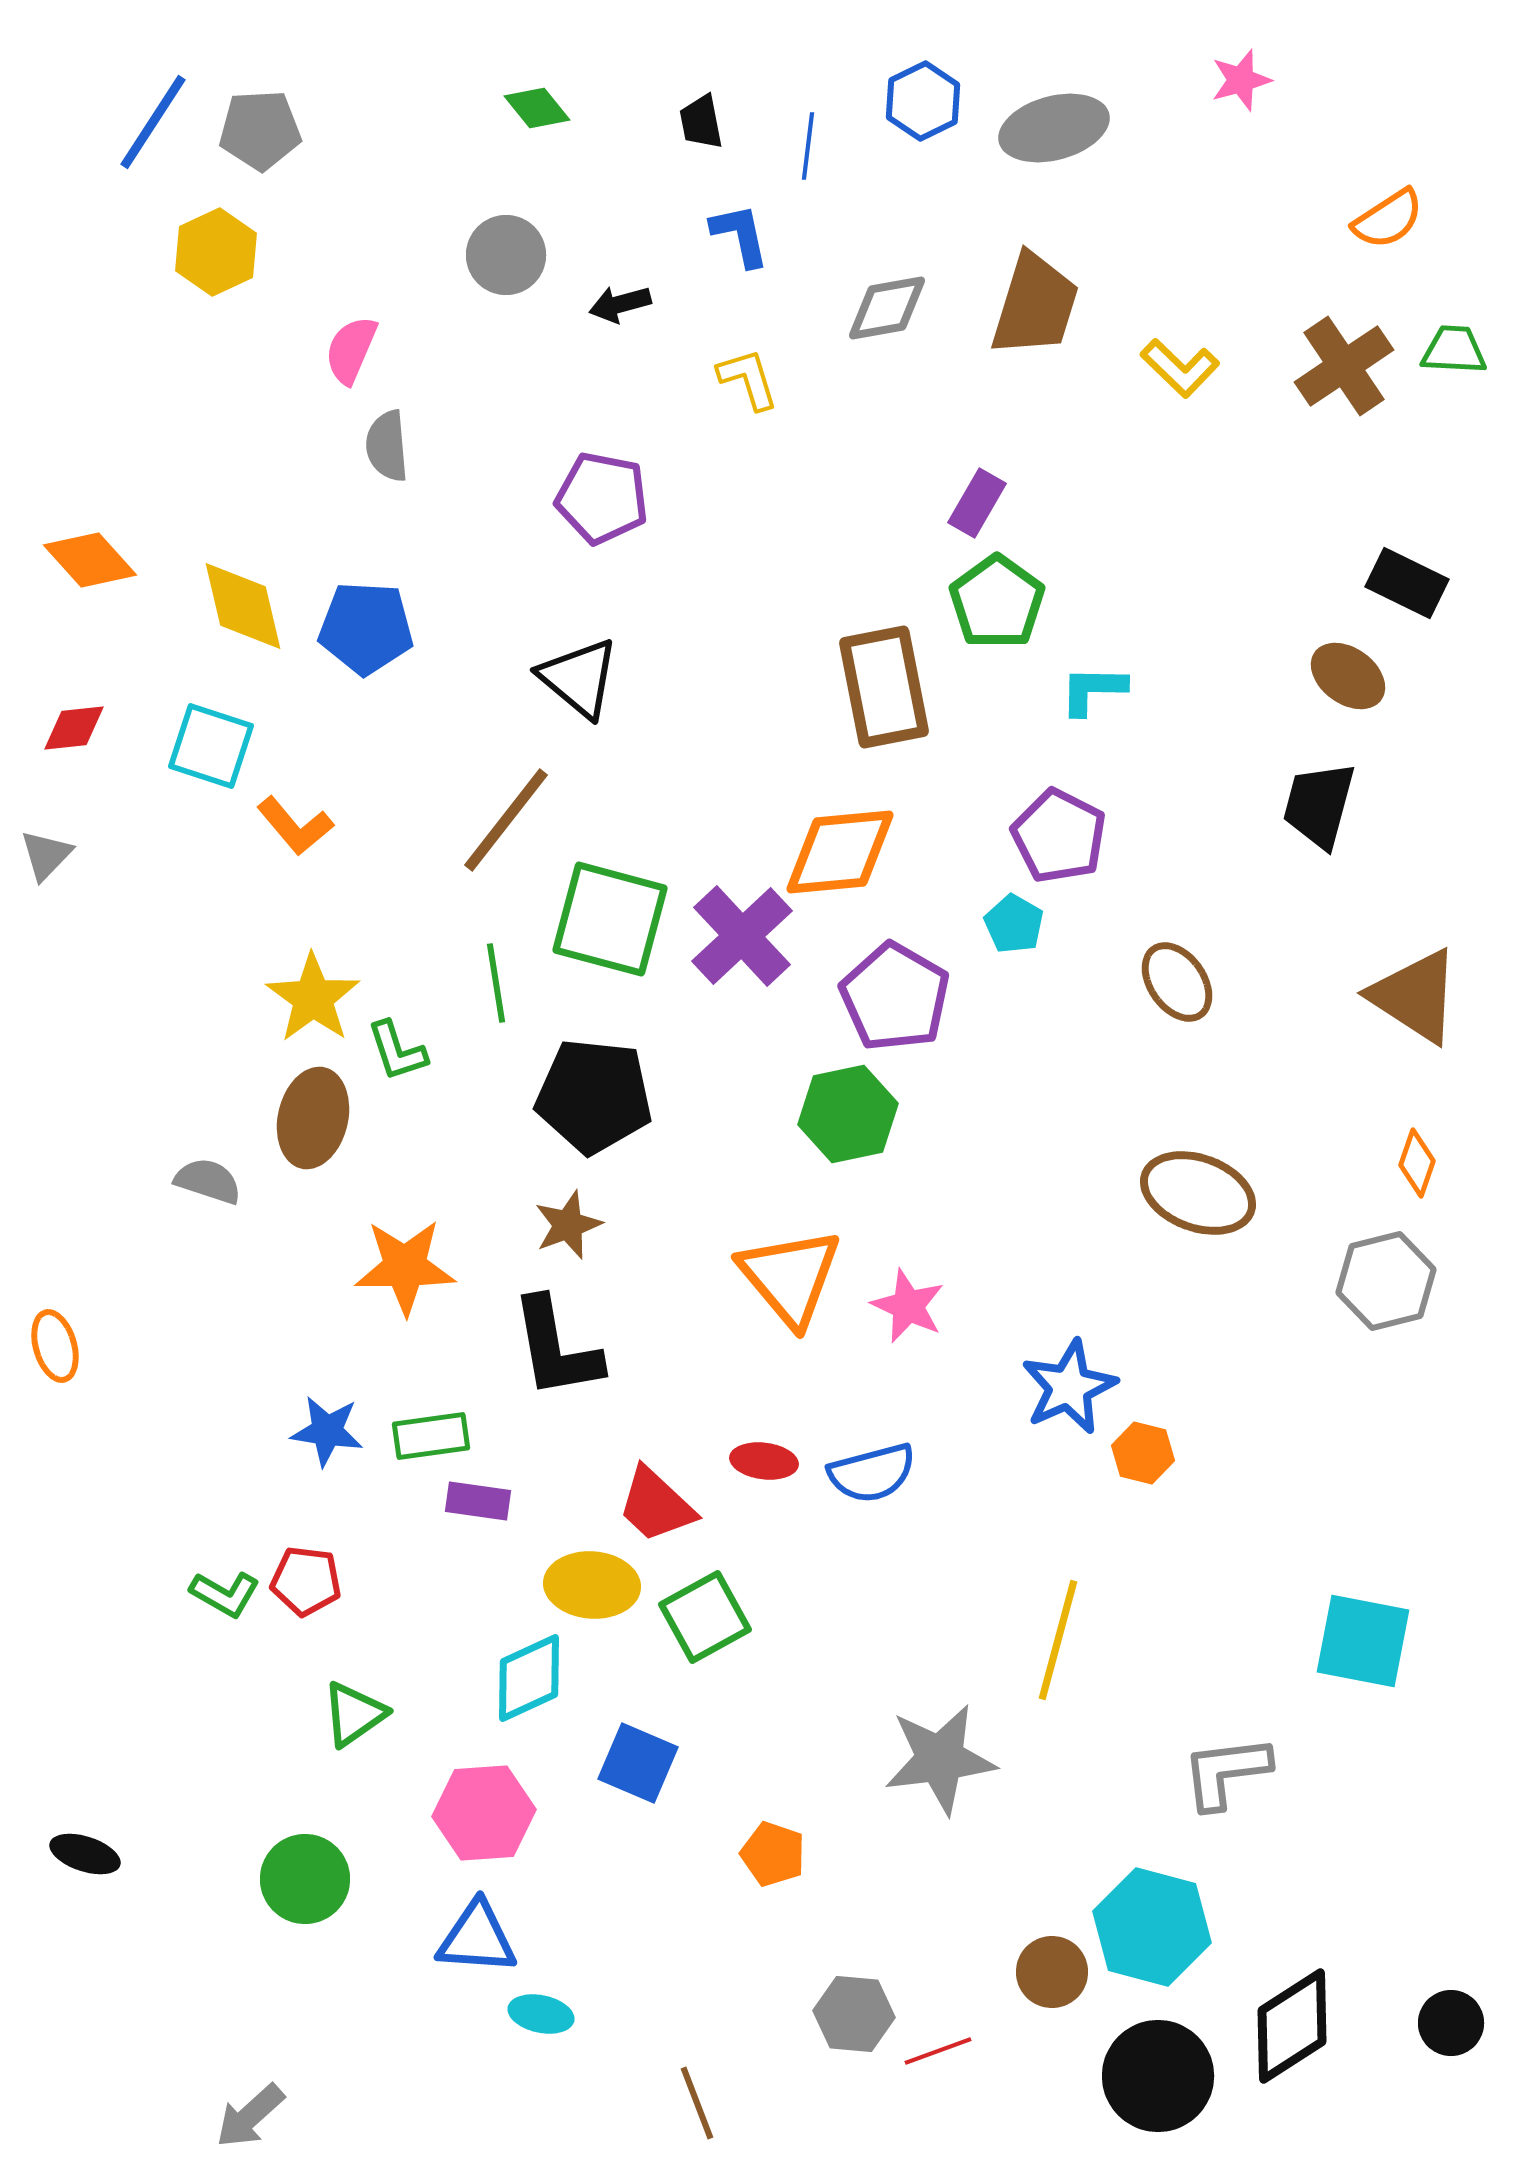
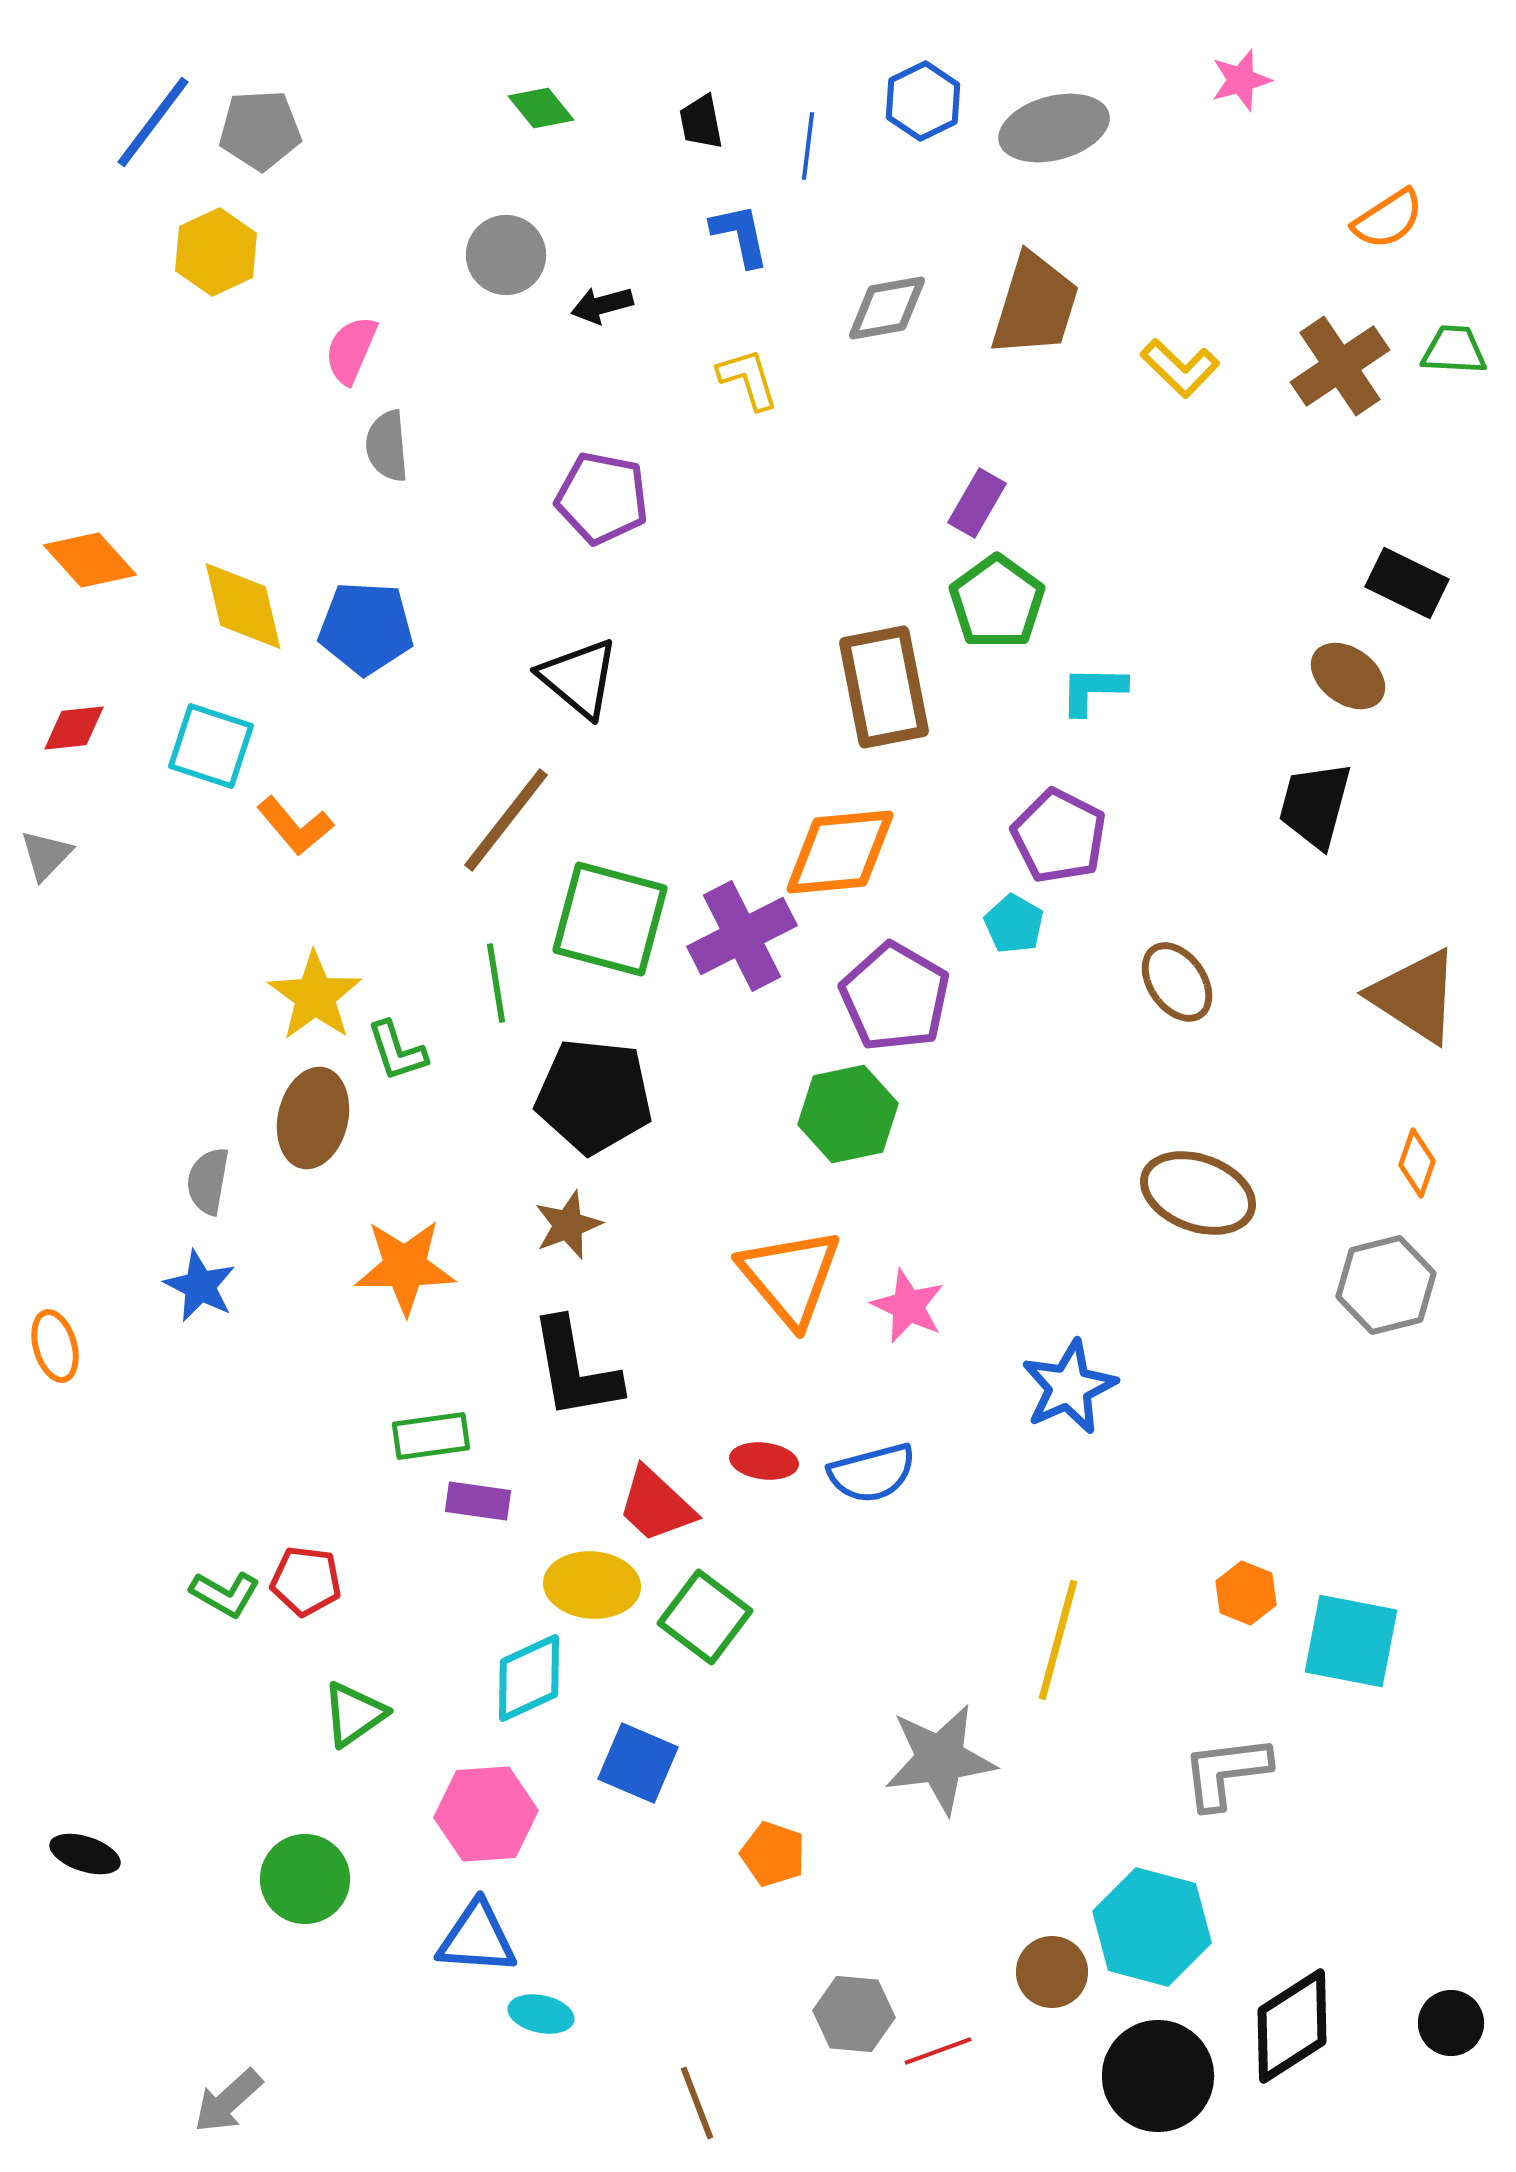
green diamond at (537, 108): moved 4 px right
blue line at (153, 122): rotated 4 degrees clockwise
black arrow at (620, 304): moved 18 px left, 1 px down
brown cross at (1344, 366): moved 4 px left
black trapezoid at (1319, 805): moved 4 px left
purple cross at (742, 936): rotated 16 degrees clockwise
yellow star at (313, 998): moved 2 px right, 2 px up
gray semicircle at (208, 1181): rotated 98 degrees counterclockwise
gray hexagon at (1386, 1281): moved 4 px down
black L-shape at (556, 1348): moved 19 px right, 21 px down
blue star at (327, 1431): moved 127 px left, 145 px up; rotated 18 degrees clockwise
orange hexagon at (1143, 1453): moved 103 px right, 140 px down; rotated 8 degrees clockwise
green square at (705, 1617): rotated 24 degrees counterclockwise
cyan square at (1363, 1641): moved 12 px left
pink hexagon at (484, 1813): moved 2 px right, 1 px down
gray arrow at (250, 2116): moved 22 px left, 15 px up
